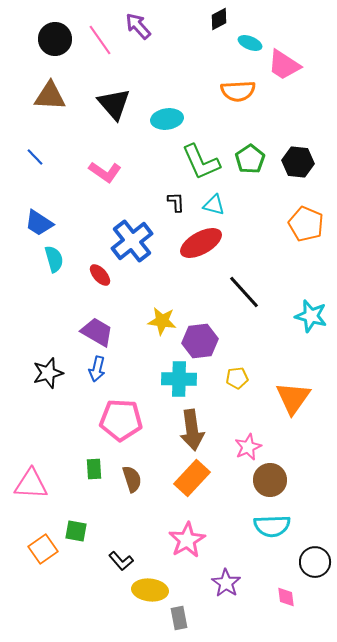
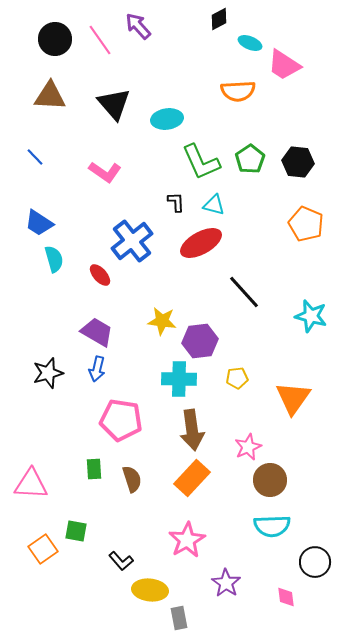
pink pentagon at (121, 420): rotated 6 degrees clockwise
